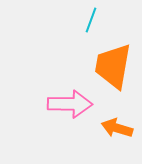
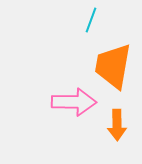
pink arrow: moved 4 px right, 2 px up
orange arrow: moved 3 px up; rotated 108 degrees counterclockwise
